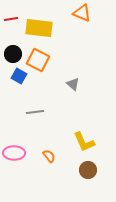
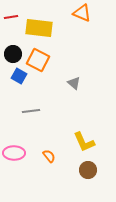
red line: moved 2 px up
gray triangle: moved 1 px right, 1 px up
gray line: moved 4 px left, 1 px up
